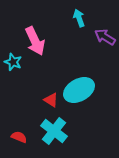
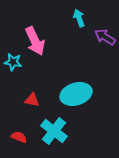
cyan star: rotated 12 degrees counterclockwise
cyan ellipse: moved 3 px left, 4 px down; rotated 12 degrees clockwise
red triangle: moved 19 px left; rotated 21 degrees counterclockwise
